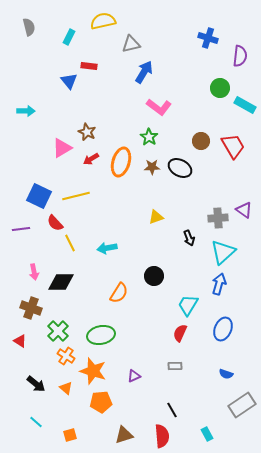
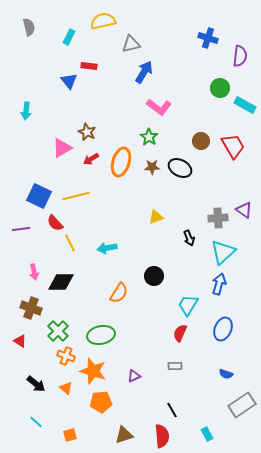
cyan arrow at (26, 111): rotated 96 degrees clockwise
orange cross at (66, 356): rotated 12 degrees counterclockwise
